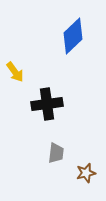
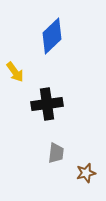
blue diamond: moved 21 px left
